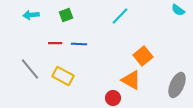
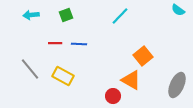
red circle: moved 2 px up
